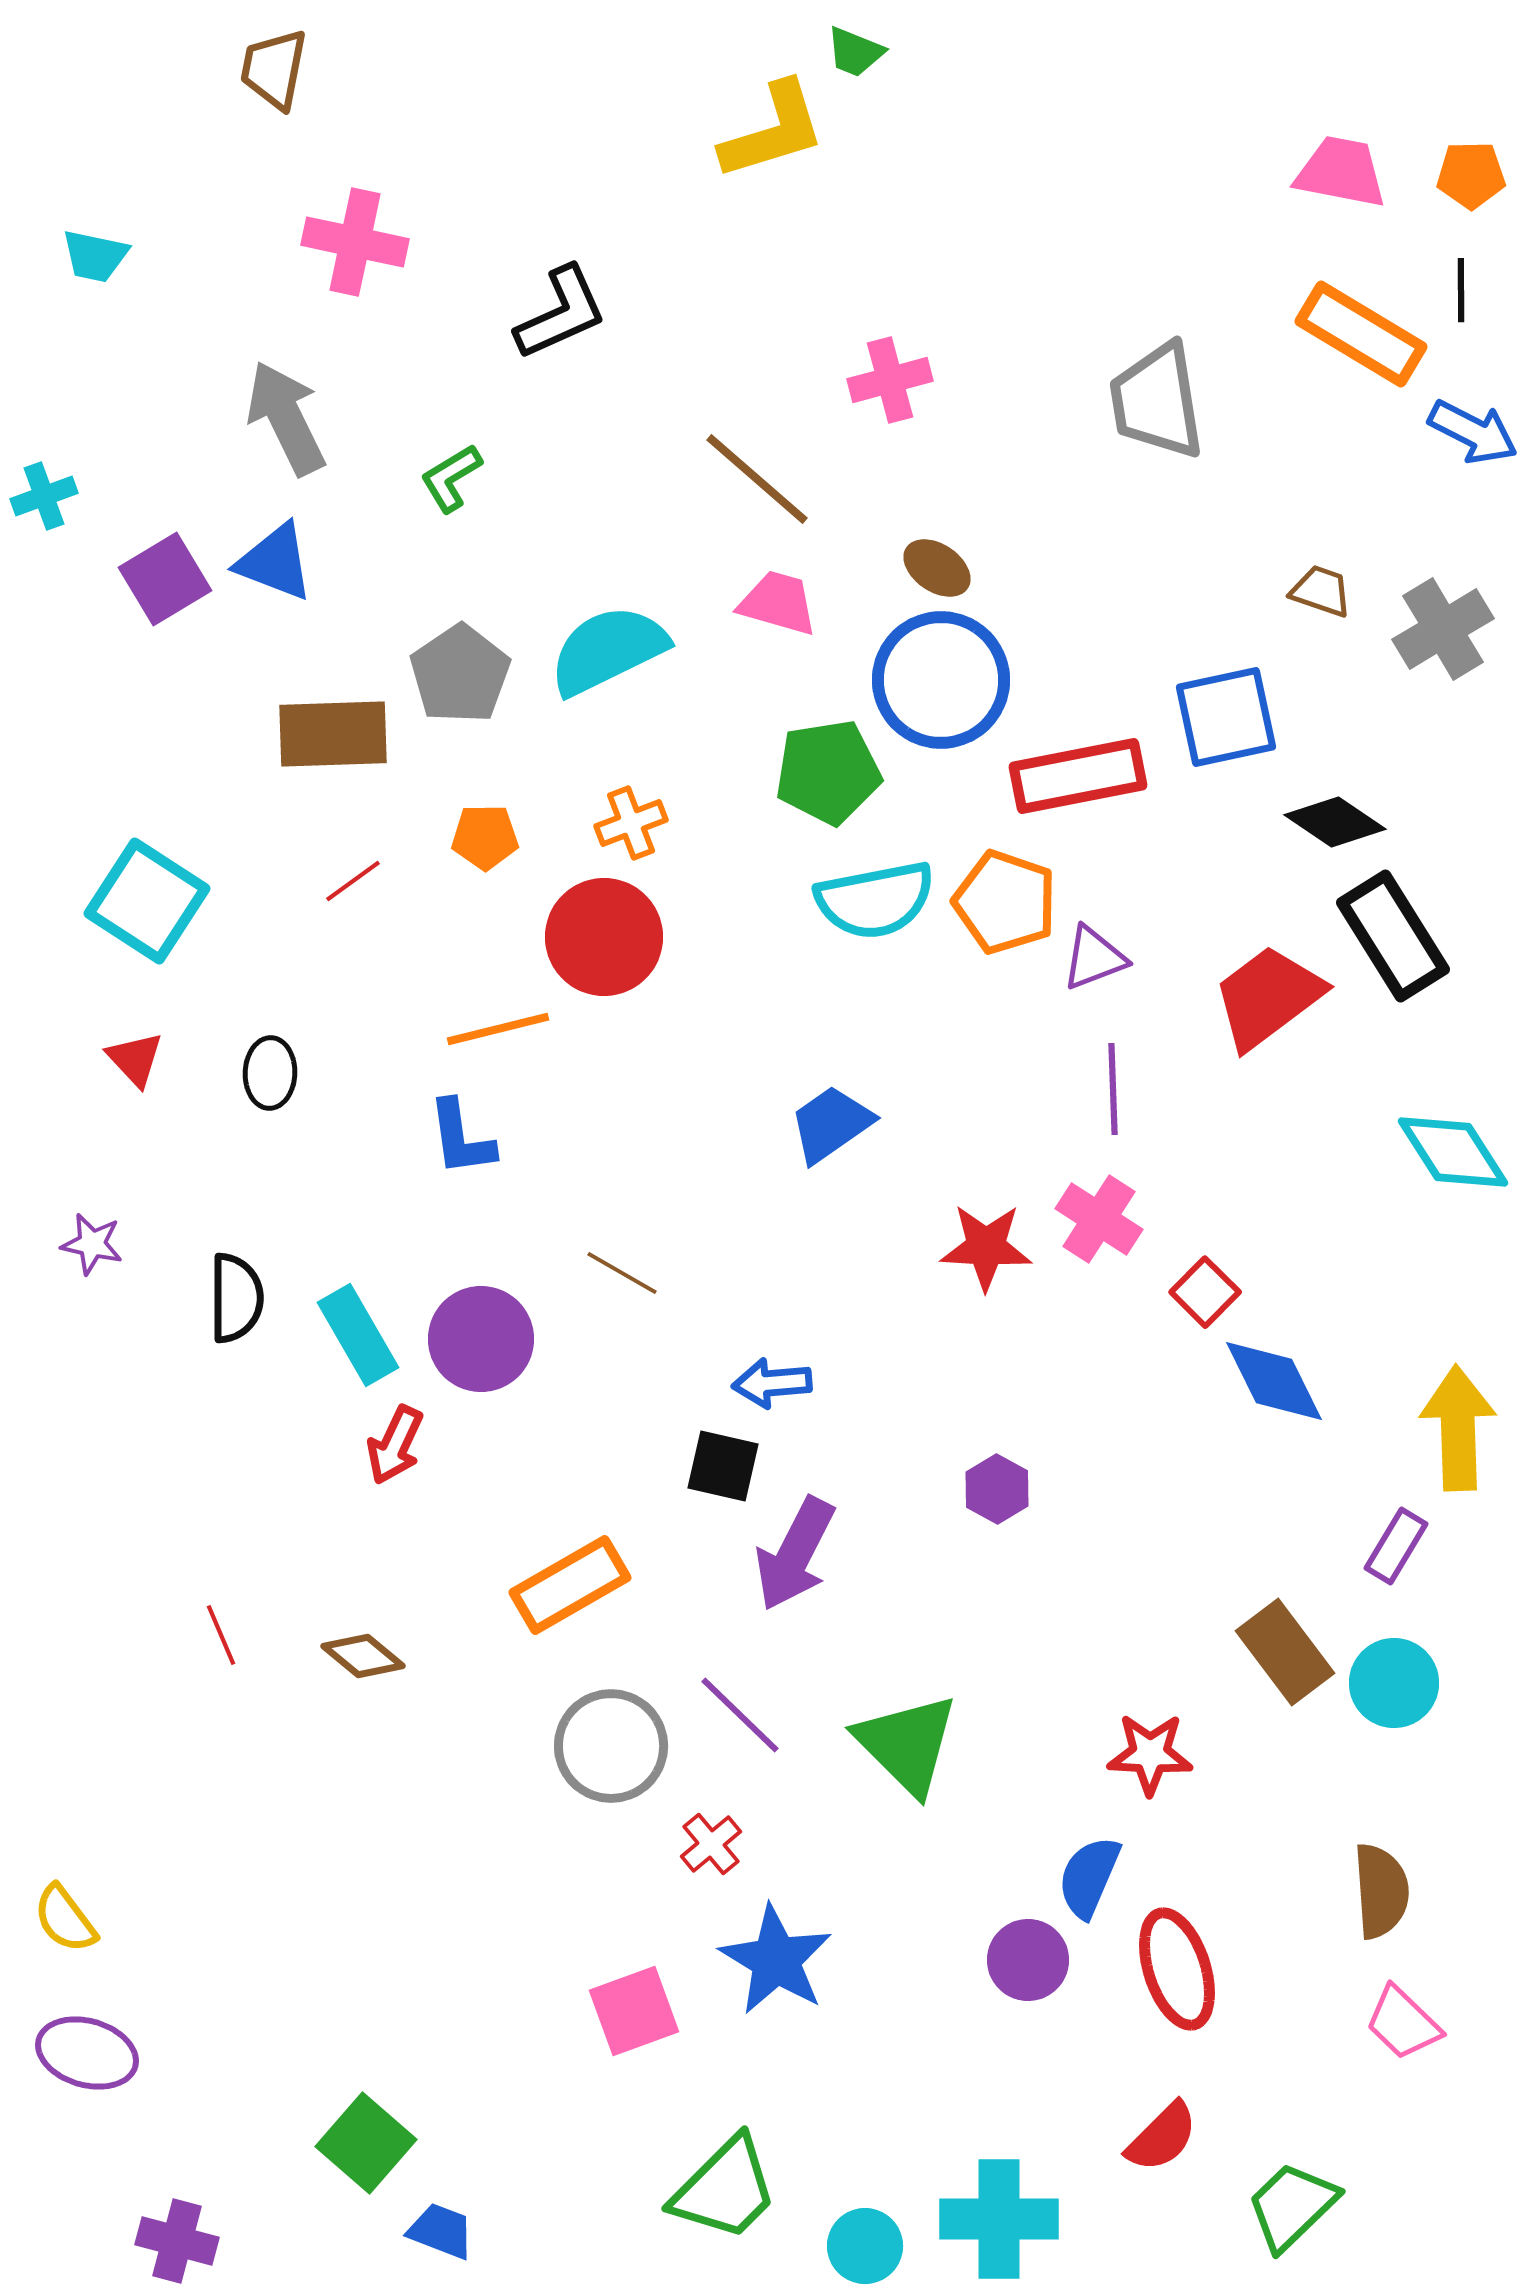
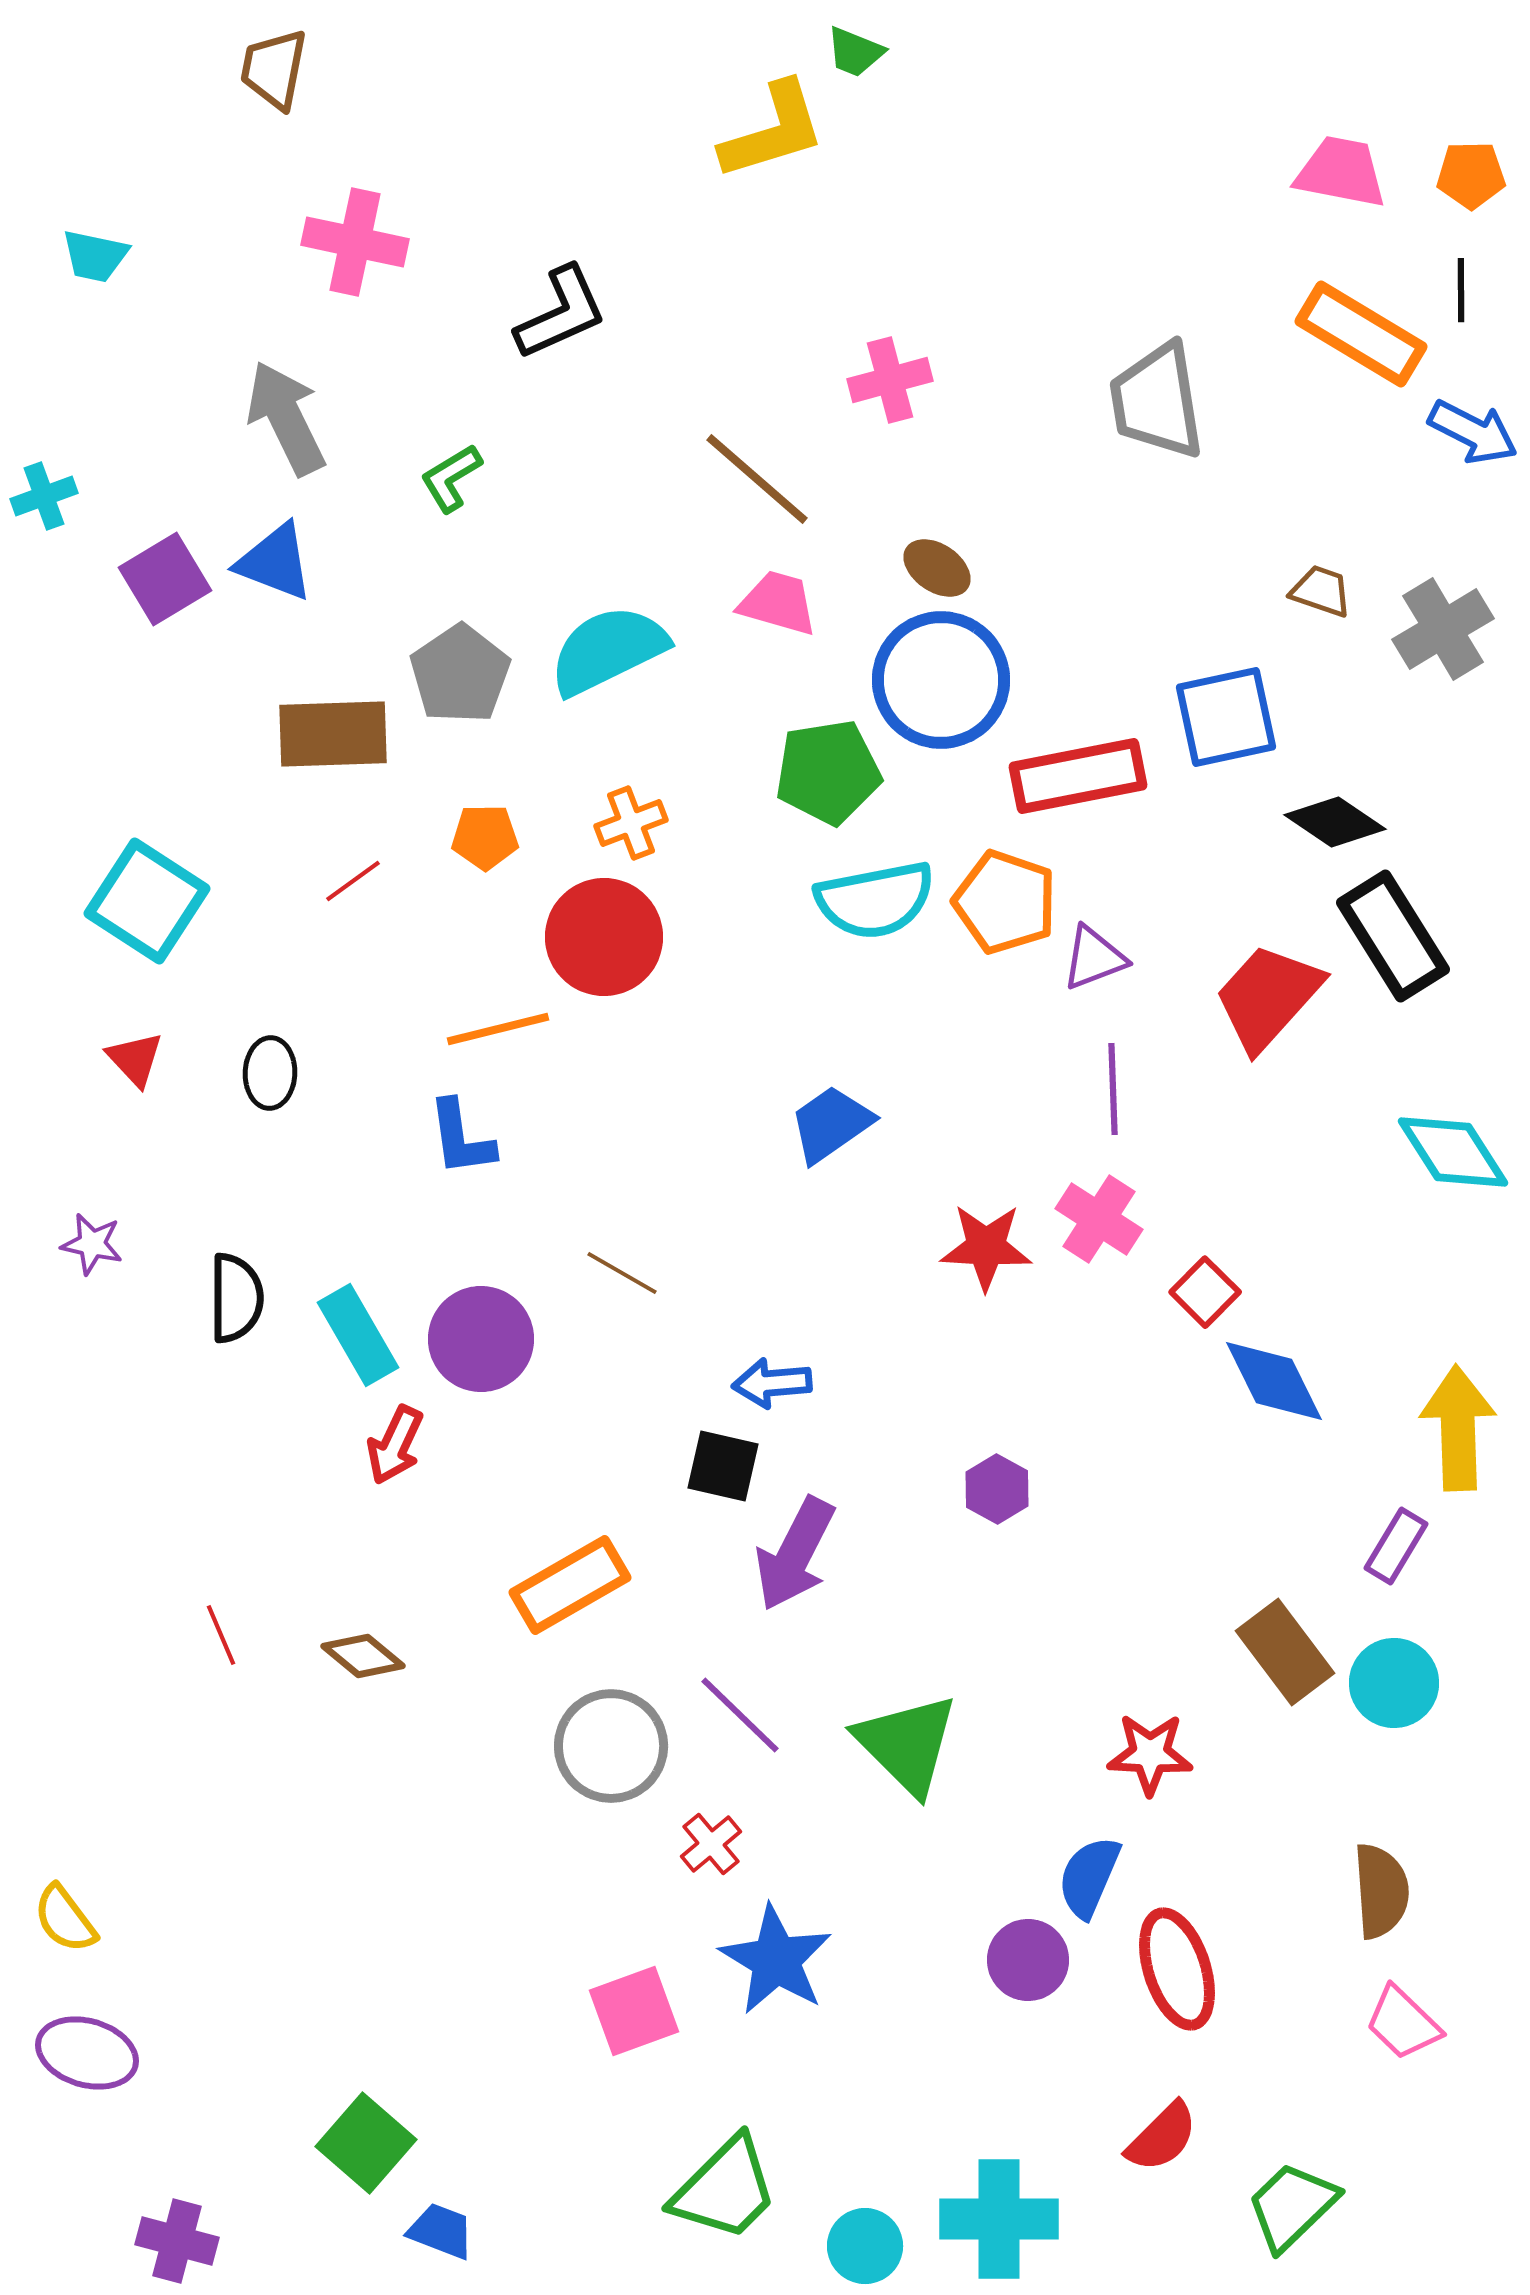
red trapezoid at (1268, 997): rotated 11 degrees counterclockwise
